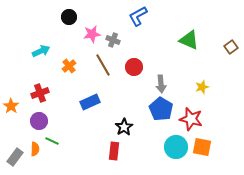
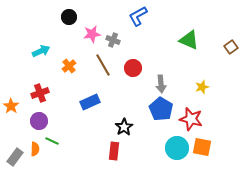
red circle: moved 1 px left, 1 px down
cyan circle: moved 1 px right, 1 px down
